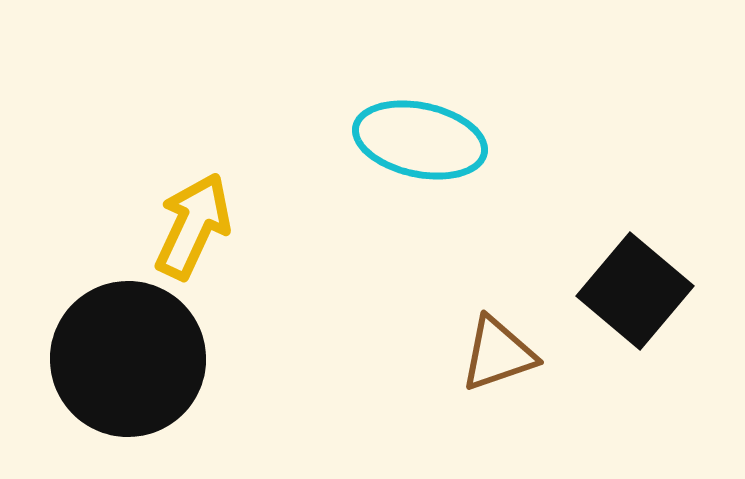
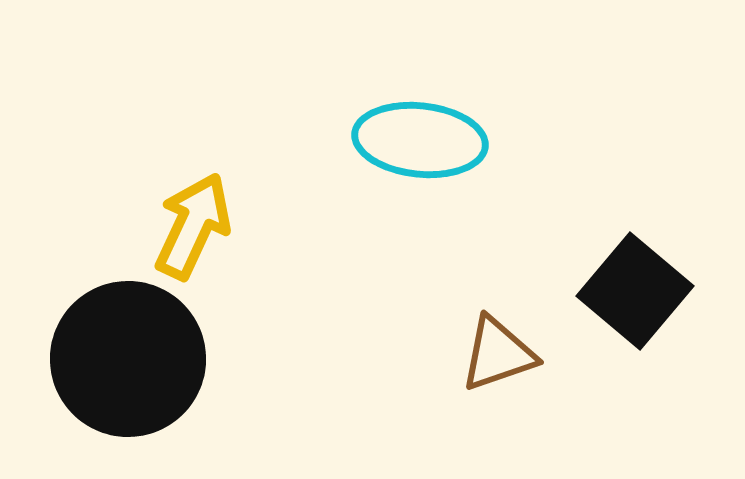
cyan ellipse: rotated 6 degrees counterclockwise
